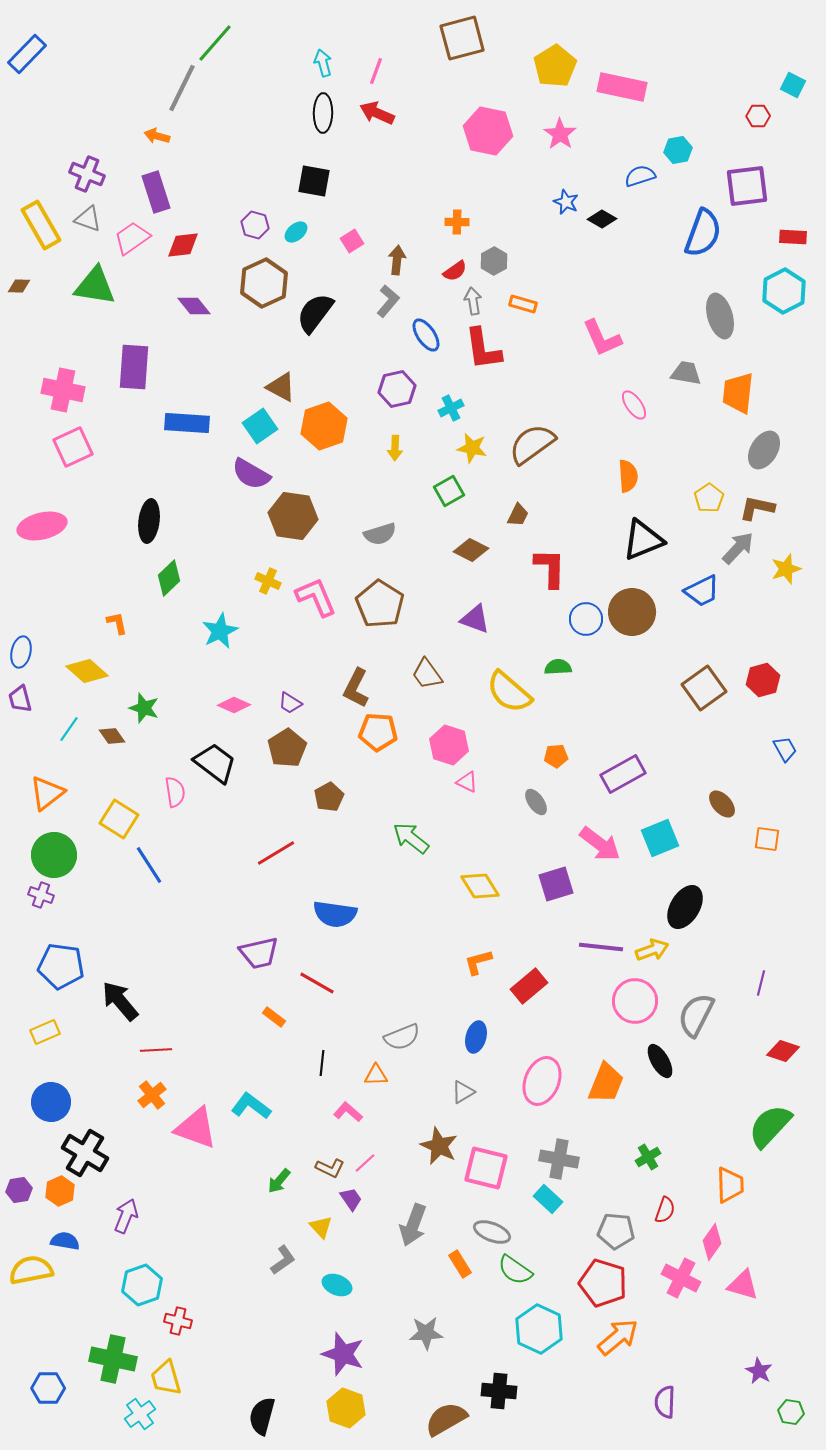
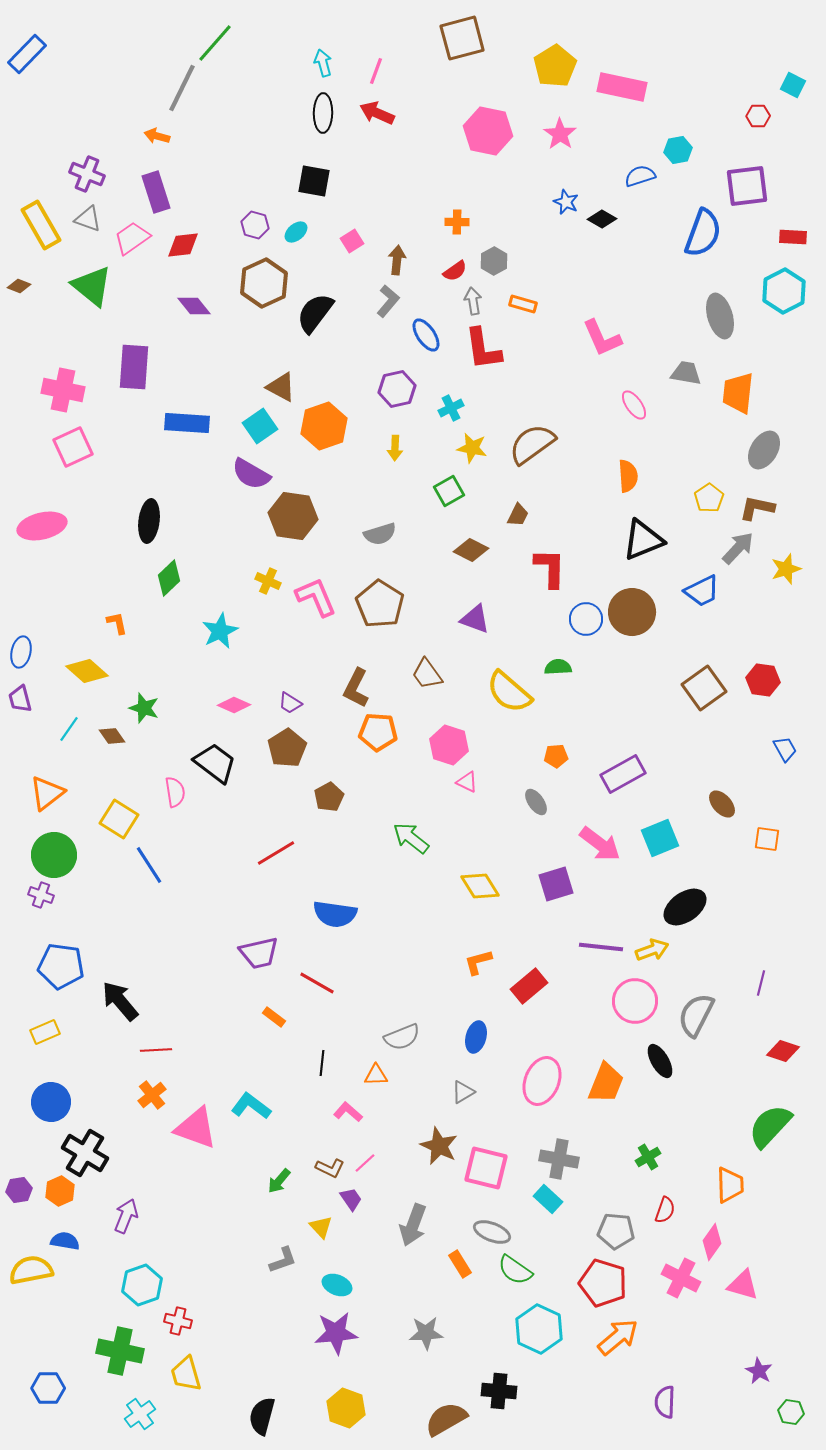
brown diamond at (19, 286): rotated 20 degrees clockwise
green triangle at (95, 286): moved 3 px left; rotated 30 degrees clockwise
red hexagon at (763, 680): rotated 24 degrees clockwise
black ellipse at (685, 907): rotated 24 degrees clockwise
gray L-shape at (283, 1260): rotated 16 degrees clockwise
purple star at (343, 1354): moved 7 px left, 21 px up; rotated 24 degrees counterclockwise
green cross at (113, 1359): moved 7 px right, 8 px up
yellow trapezoid at (166, 1378): moved 20 px right, 4 px up
